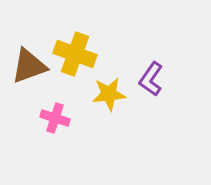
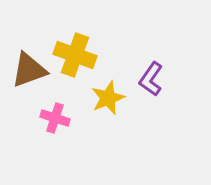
yellow cross: moved 1 px down
brown triangle: moved 4 px down
yellow star: moved 1 px left, 4 px down; rotated 16 degrees counterclockwise
